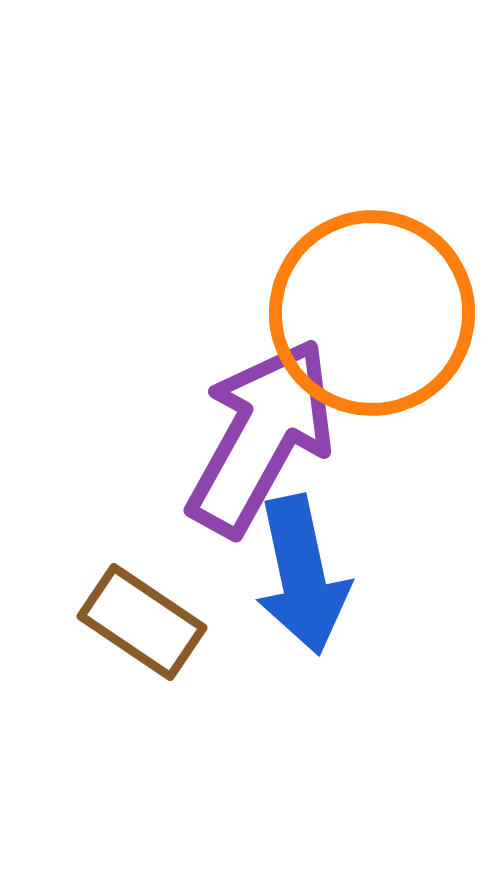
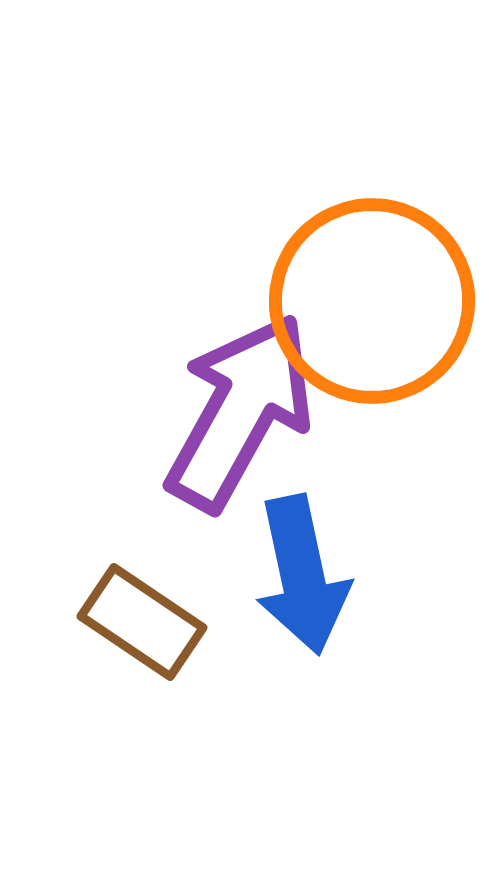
orange circle: moved 12 px up
purple arrow: moved 21 px left, 25 px up
